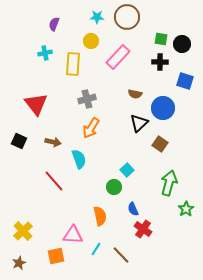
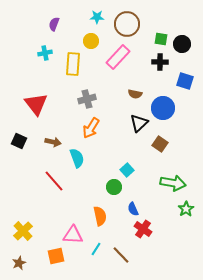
brown circle: moved 7 px down
cyan semicircle: moved 2 px left, 1 px up
green arrow: moved 4 px right; rotated 85 degrees clockwise
